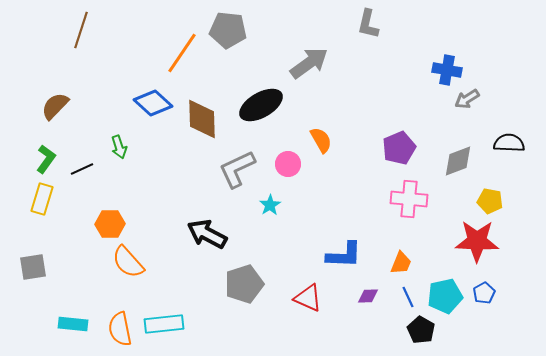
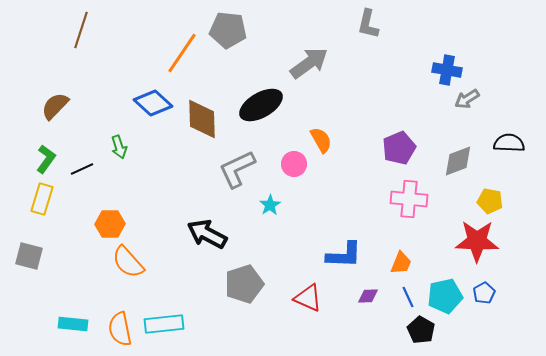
pink circle at (288, 164): moved 6 px right
gray square at (33, 267): moved 4 px left, 11 px up; rotated 24 degrees clockwise
